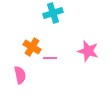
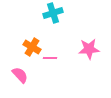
pink star: moved 1 px right, 2 px up; rotated 20 degrees counterclockwise
pink semicircle: rotated 30 degrees counterclockwise
